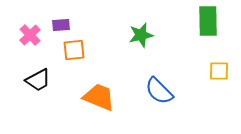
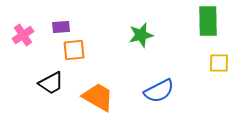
purple rectangle: moved 2 px down
pink cross: moved 7 px left; rotated 10 degrees clockwise
yellow square: moved 8 px up
black trapezoid: moved 13 px right, 3 px down
blue semicircle: rotated 72 degrees counterclockwise
orange trapezoid: moved 1 px left; rotated 8 degrees clockwise
